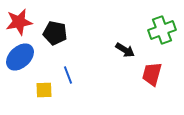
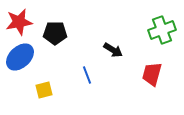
black pentagon: rotated 10 degrees counterclockwise
black arrow: moved 12 px left
blue line: moved 19 px right
yellow square: rotated 12 degrees counterclockwise
